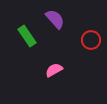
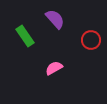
green rectangle: moved 2 px left
pink semicircle: moved 2 px up
